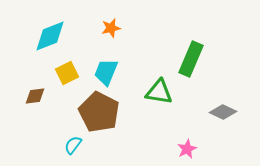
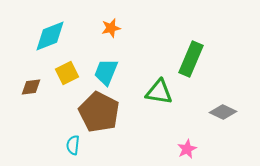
brown diamond: moved 4 px left, 9 px up
cyan semicircle: rotated 30 degrees counterclockwise
